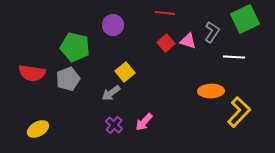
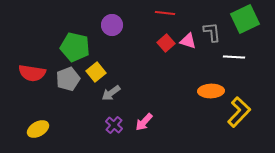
purple circle: moved 1 px left
gray L-shape: rotated 40 degrees counterclockwise
yellow square: moved 29 px left
